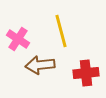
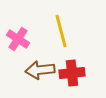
brown arrow: moved 5 px down
red cross: moved 14 px left
